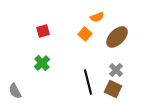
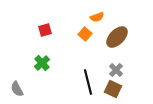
red square: moved 2 px right, 1 px up
gray semicircle: moved 2 px right, 2 px up
